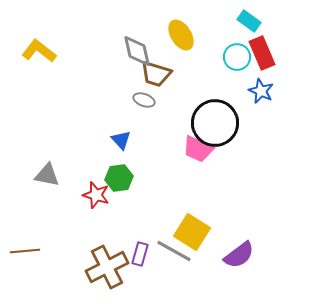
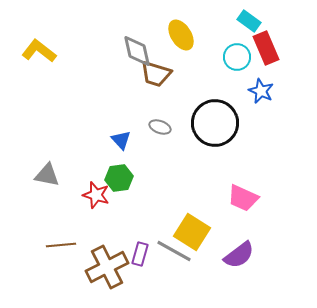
red rectangle: moved 4 px right, 5 px up
gray ellipse: moved 16 px right, 27 px down
pink trapezoid: moved 45 px right, 49 px down
brown line: moved 36 px right, 6 px up
